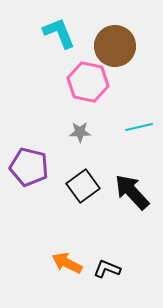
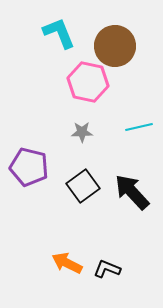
gray star: moved 2 px right
